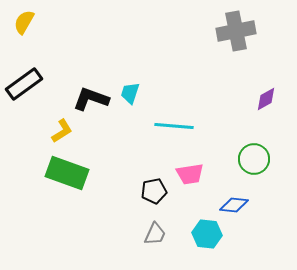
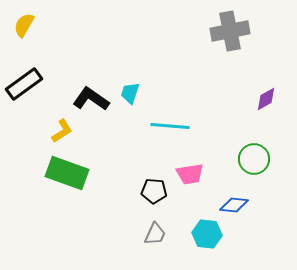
yellow semicircle: moved 3 px down
gray cross: moved 6 px left
black L-shape: rotated 15 degrees clockwise
cyan line: moved 4 px left
black pentagon: rotated 15 degrees clockwise
